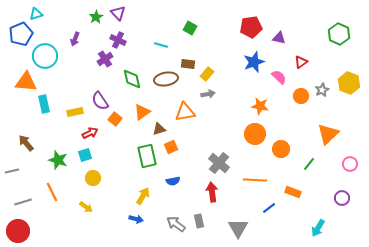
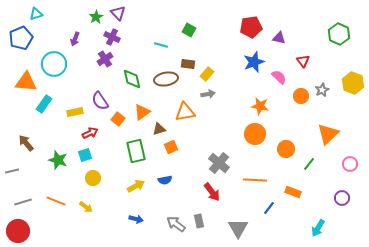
green square at (190, 28): moved 1 px left, 2 px down
blue pentagon at (21, 34): moved 4 px down
purple cross at (118, 40): moved 6 px left, 3 px up
cyan circle at (45, 56): moved 9 px right, 8 px down
red triangle at (301, 62): moved 2 px right, 1 px up; rotated 32 degrees counterclockwise
yellow hexagon at (349, 83): moved 4 px right
cyan rectangle at (44, 104): rotated 48 degrees clockwise
orange square at (115, 119): moved 3 px right
orange circle at (281, 149): moved 5 px right
green rectangle at (147, 156): moved 11 px left, 5 px up
blue semicircle at (173, 181): moved 8 px left, 1 px up
orange line at (52, 192): moved 4 px right, 9 px down; rotated 42 degrees counterclockwise
red arrow at (212, 192): rotated 150 degrees clockwise
yellow arrow at (143, 196): moved 7 px left, 10 px up; rotated 30 degrees clockwise
blue line at (269, 208): rotated 16 degrees counterclockwise
